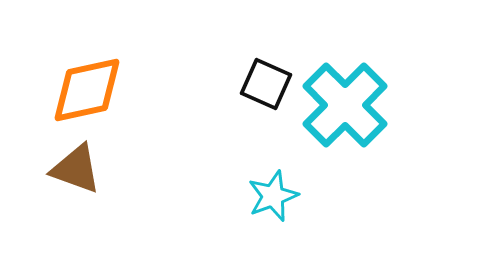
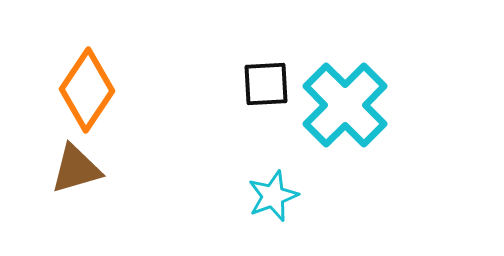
black square: rotated 27 degrees counterclockwise
orange diamond: rotated 44 degrees counterclockwise
brown triangle: rotated 36 degrees counterclockwise
